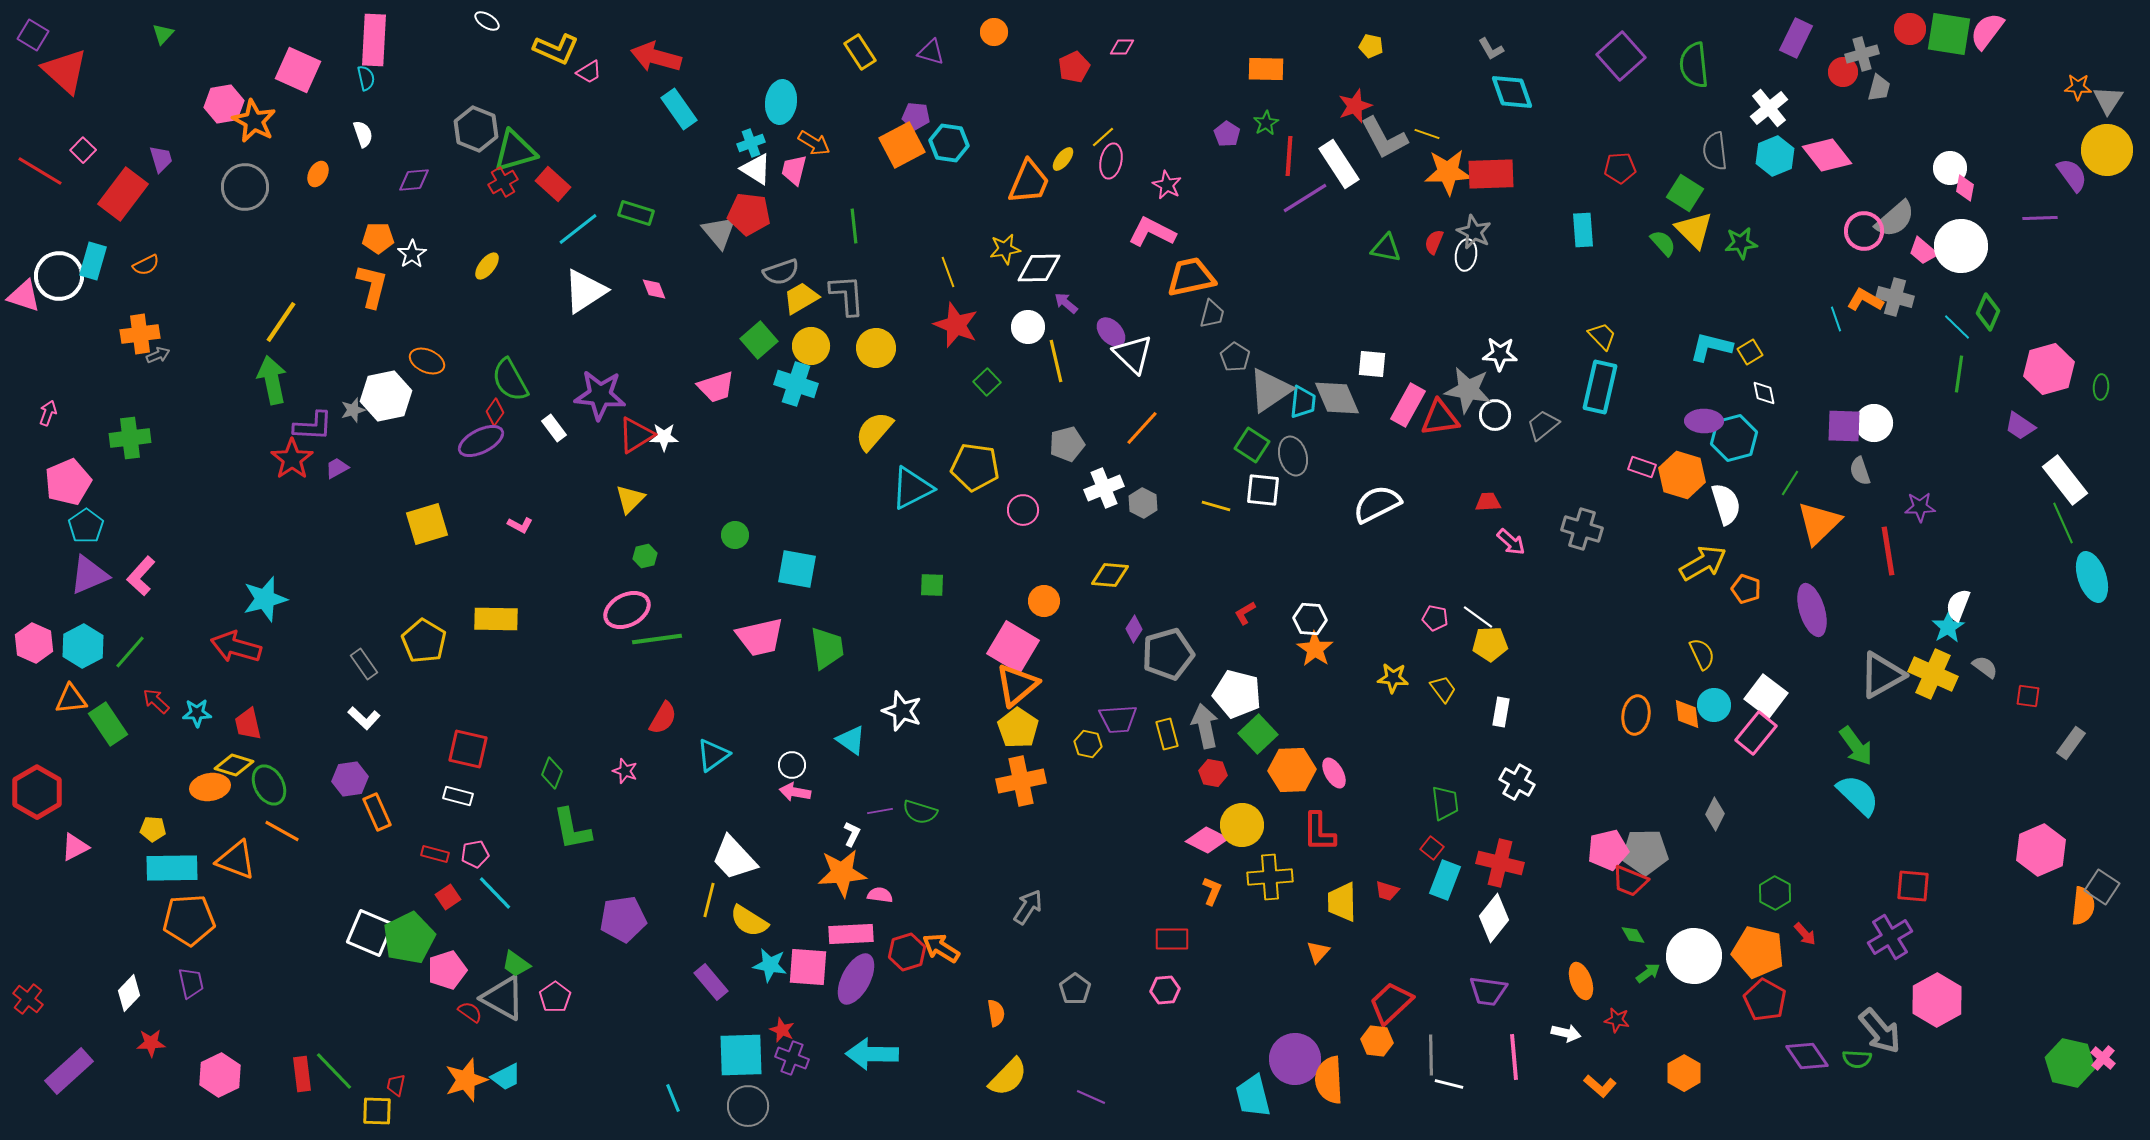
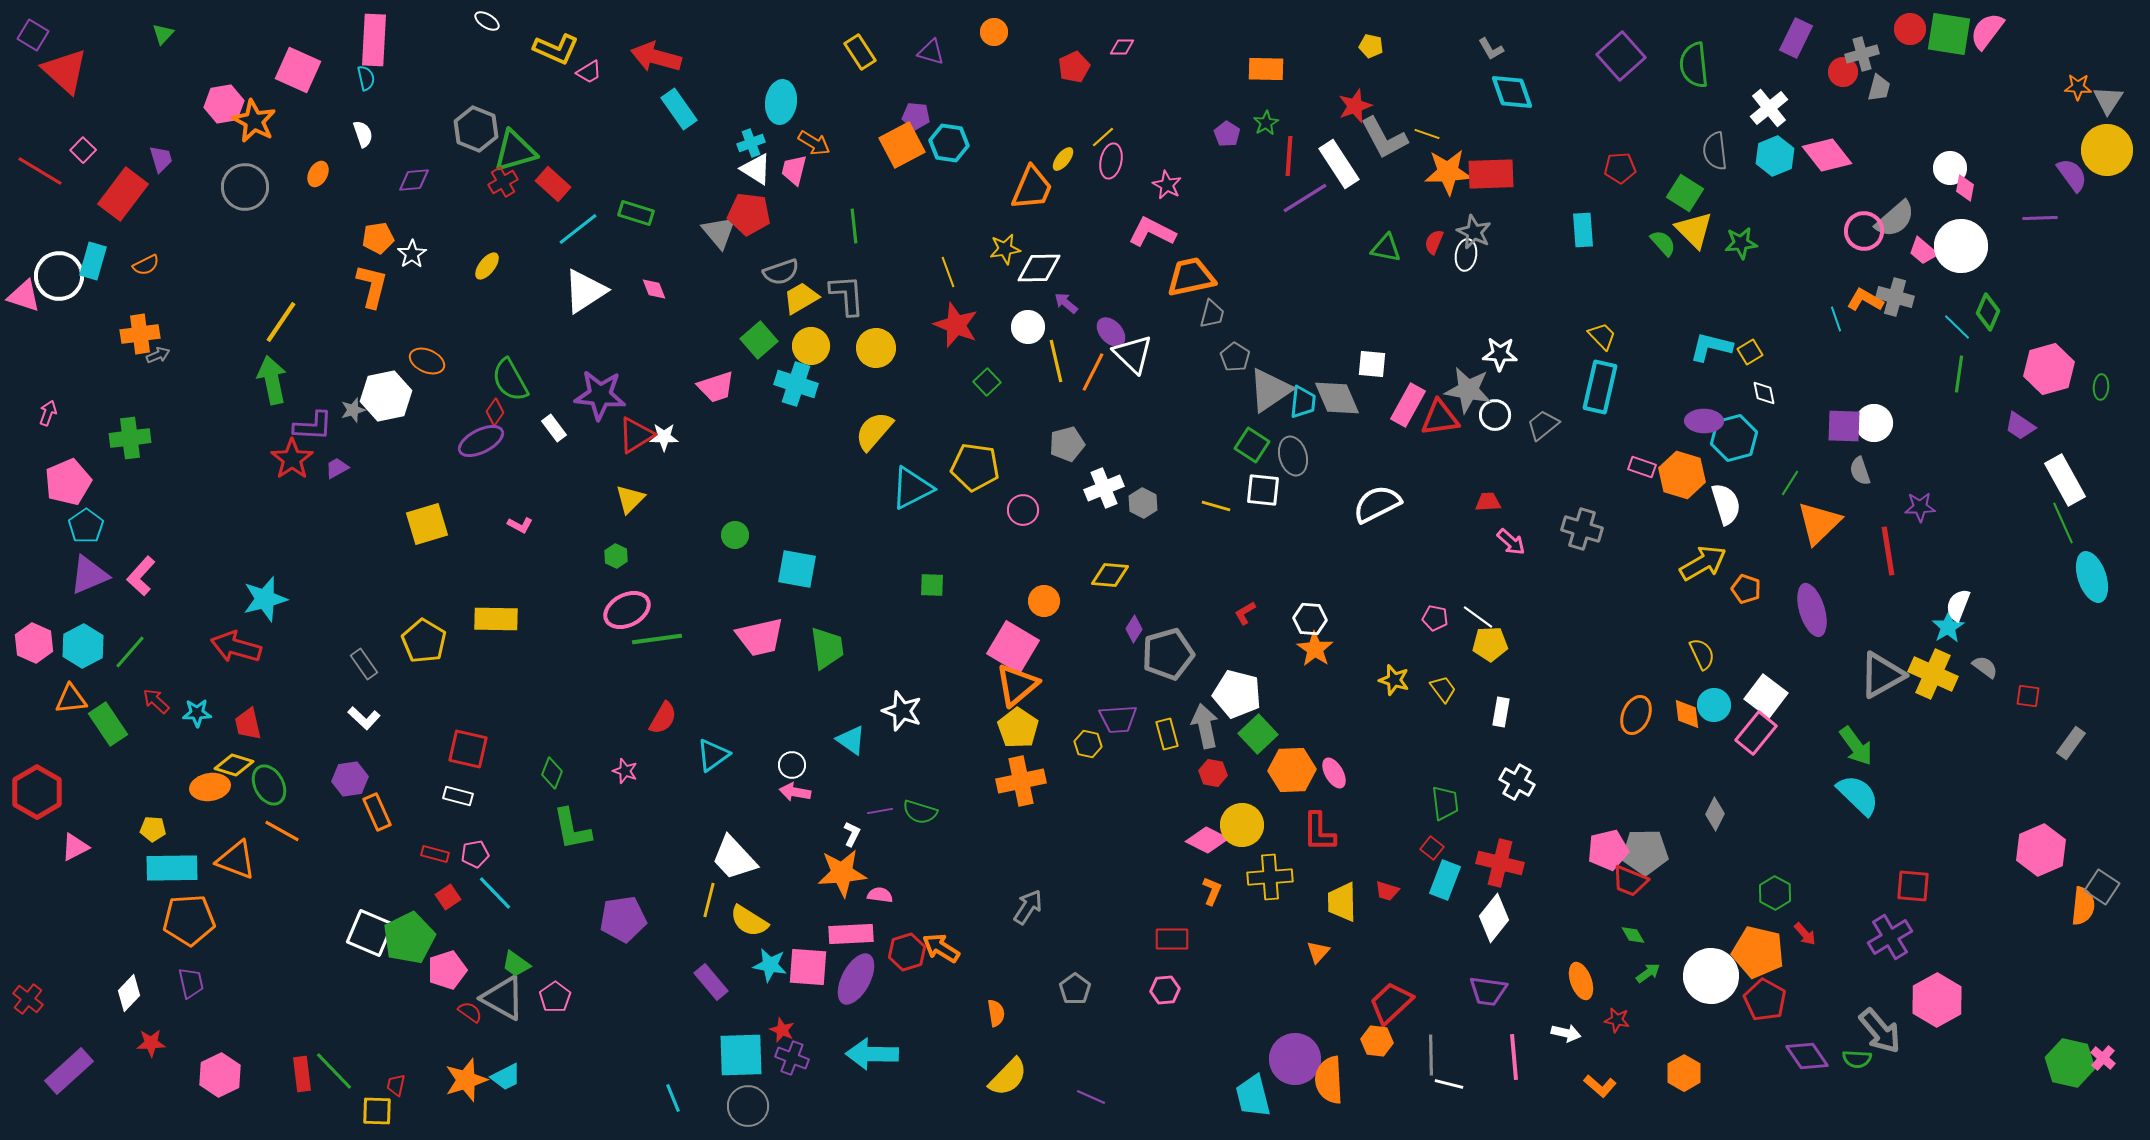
orange trapezoid at (1029, 182): moved 3 px right, 6 px down
orange pentagon at (378, 238): rotated 8 degrees counterclockwise
orange line at (1142, 428): moved 49 px left, 56 px up; rotated 15 degrees counterclockwise
white rectangle at (2065, 480): rotated 9 degrees clockwise
green hexagon at (645, 556): moved 29 px left; rotated 20 degrees counterclockwise
yellow star at (1393, 678): moved 1 px right, 2 px down; rotated 12 degrees clockwise
orange ellipse at (1636, 715): rotated 15 degrees clockwise
white circle at (1694, 956): moved 17 px right, 20 px down
